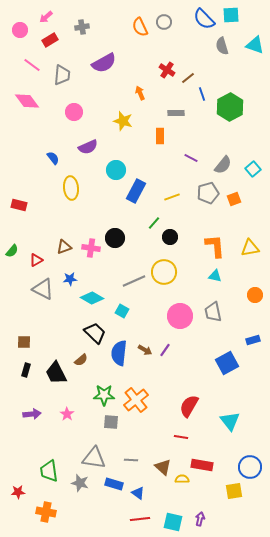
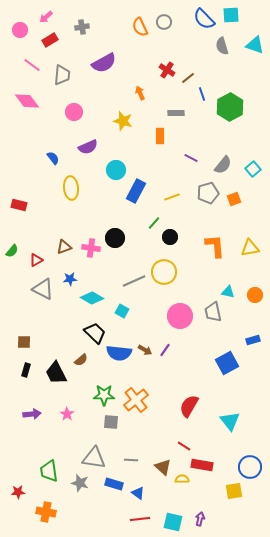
cyan triangle at (215, 276): moved 13 px right, 16 px down
blue semicircle at (119, 353): rotated 90 degrees counterclockwise
red line at (181, 437): moved 3 px right, 9 px down; rotated 24 degrees clockwise
